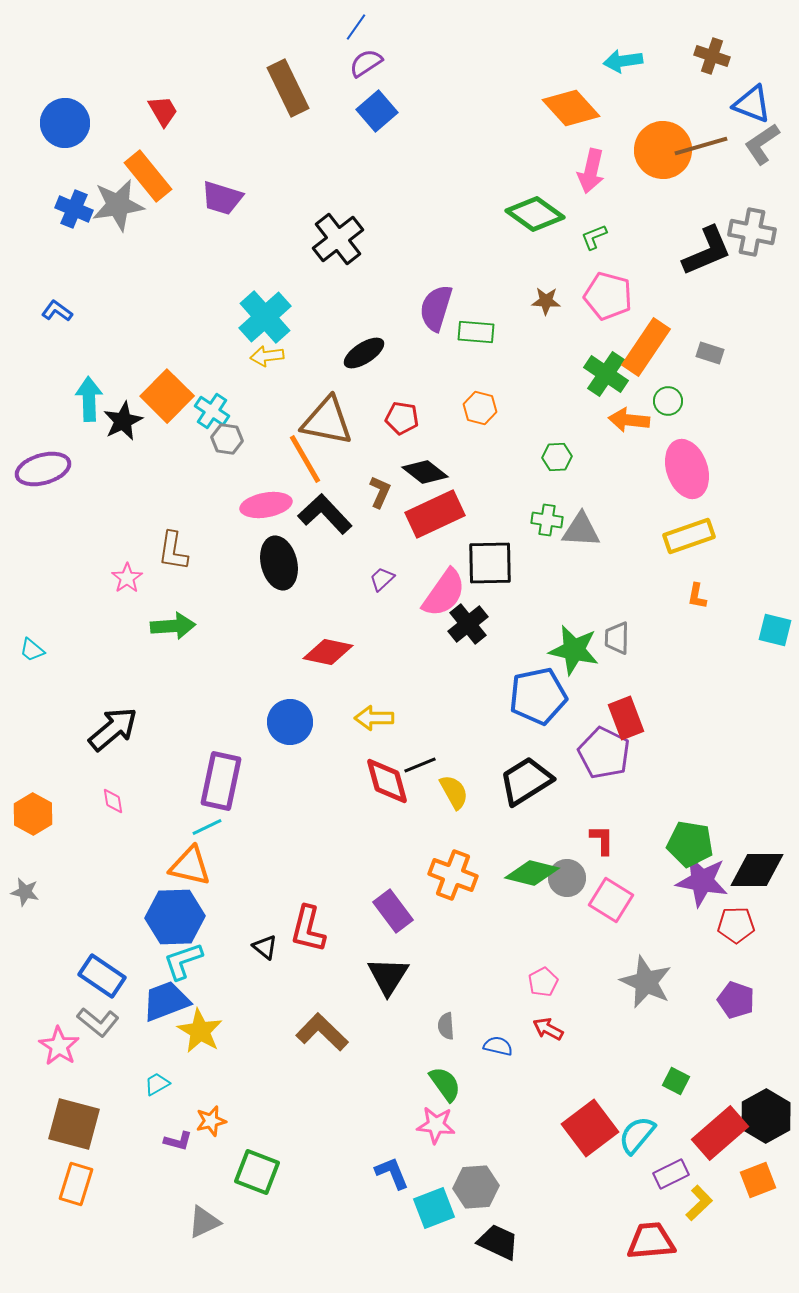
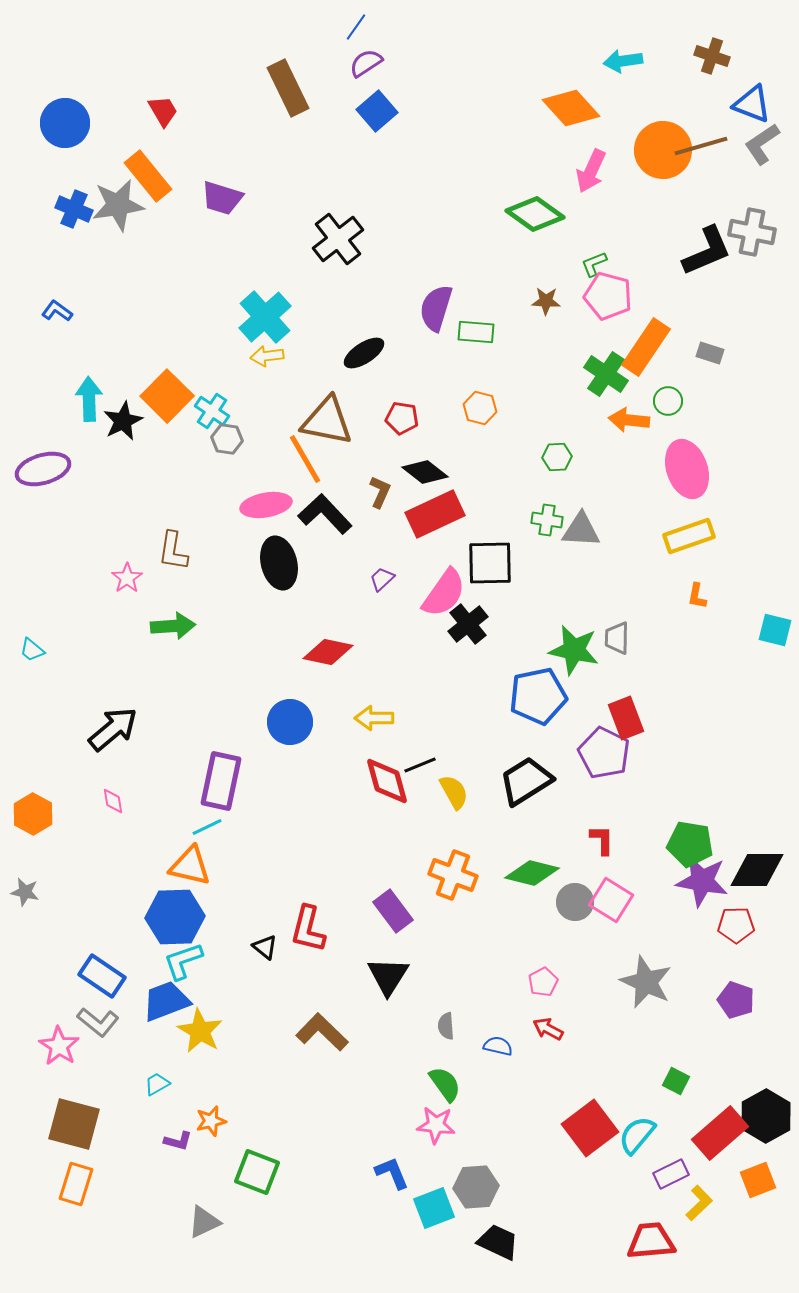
pink arrow at (591, 171): rotated 12 degrees clockwise
green L-shape at (594, 237): moved 27 px down
gray circle at (567, 878): moved 8 px right, 24 px down
